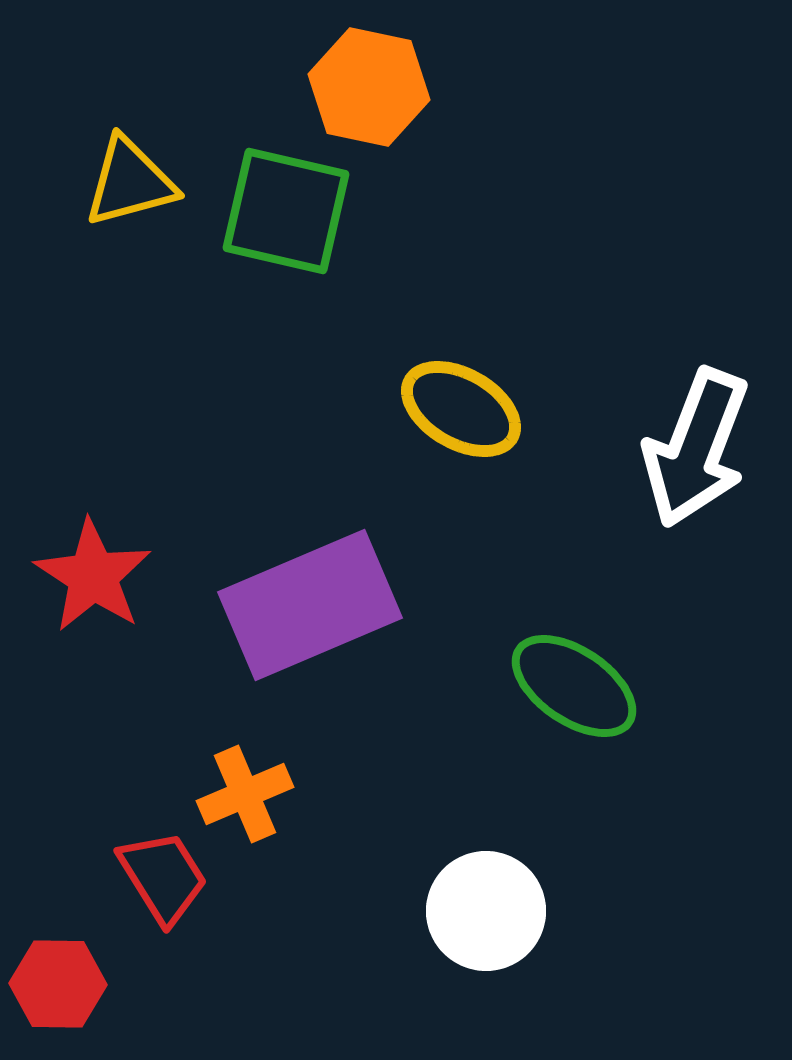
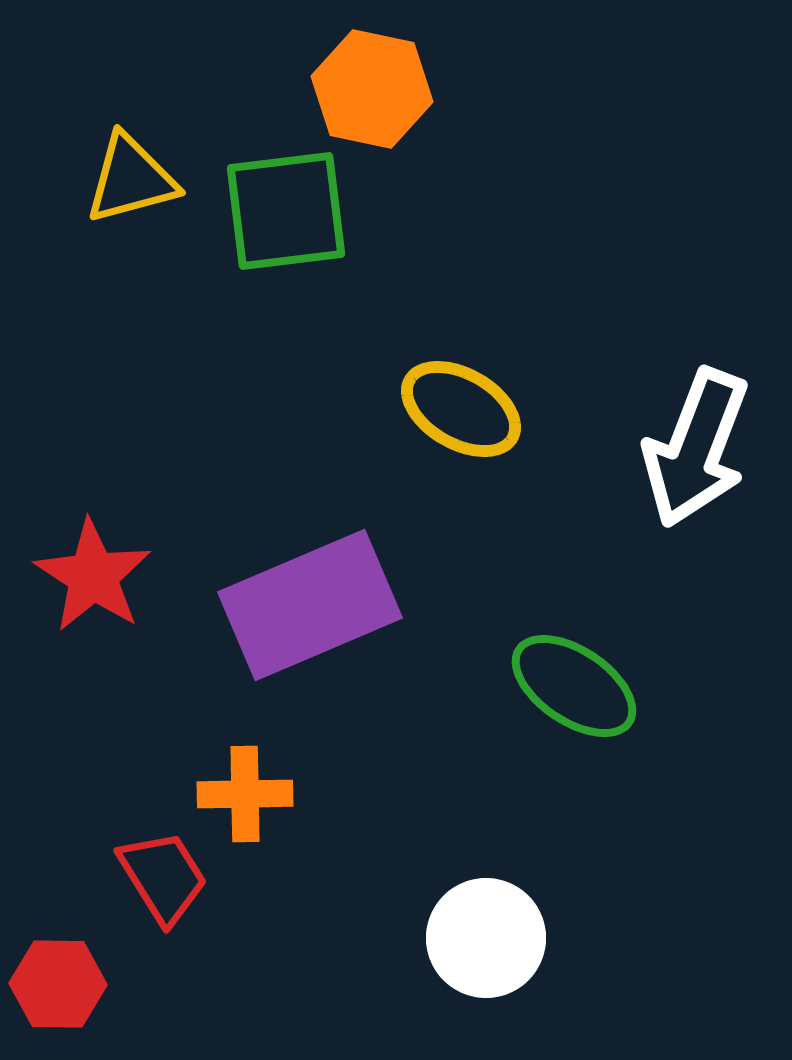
orange hexagon: moved 3 px right, 2 px down
yellow triangle: moved 1 px right, 3 px up
green square: rotated 20 degrees counterclockwise
orange cross: rotated 22 degrees clockwise
white circle: moved 27 px down
